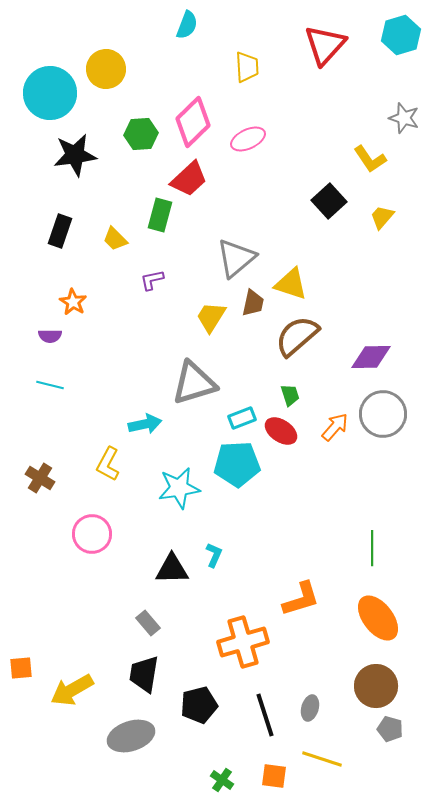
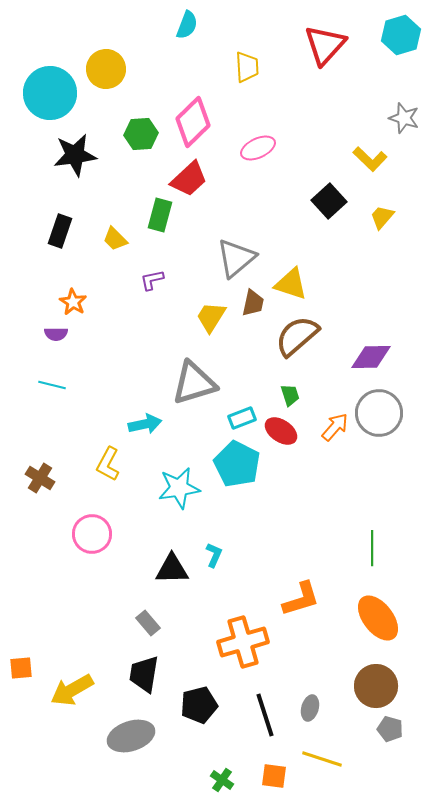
pink ellipse at (248, 139): moved 10 px right, 9 px down
yellow L-shape at (370, 159): rotated 12 degrees counterclockwise
purple semicircle at (50, 336): moved 6 px right, 2 px up
cyan line at (50, 385): moved 2 px right
gray circle at (383, 414): moved 4 px left, 1 px up
cyan pentagon at (237, 464): rotated 30 degrees clockwise
